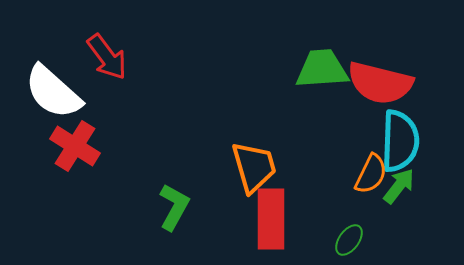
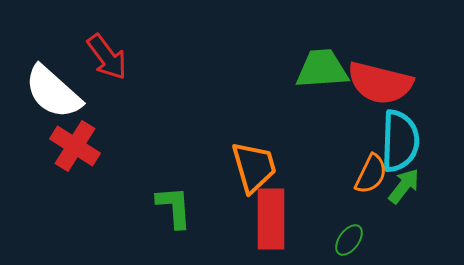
green arrow: moved 5 px right
green L-shape: rotated 33 degrees counterclockwise
